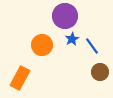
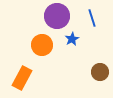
purple circle: moved 8 px left
blue line: moved 28 px up; rotated 18 degrees clockwise
orange rectangle: moved 2 px right
